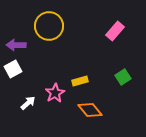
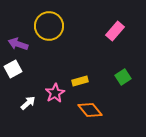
purple arrow: moved 2 px right, 1 px up; rotated 18 degrees clockwise
